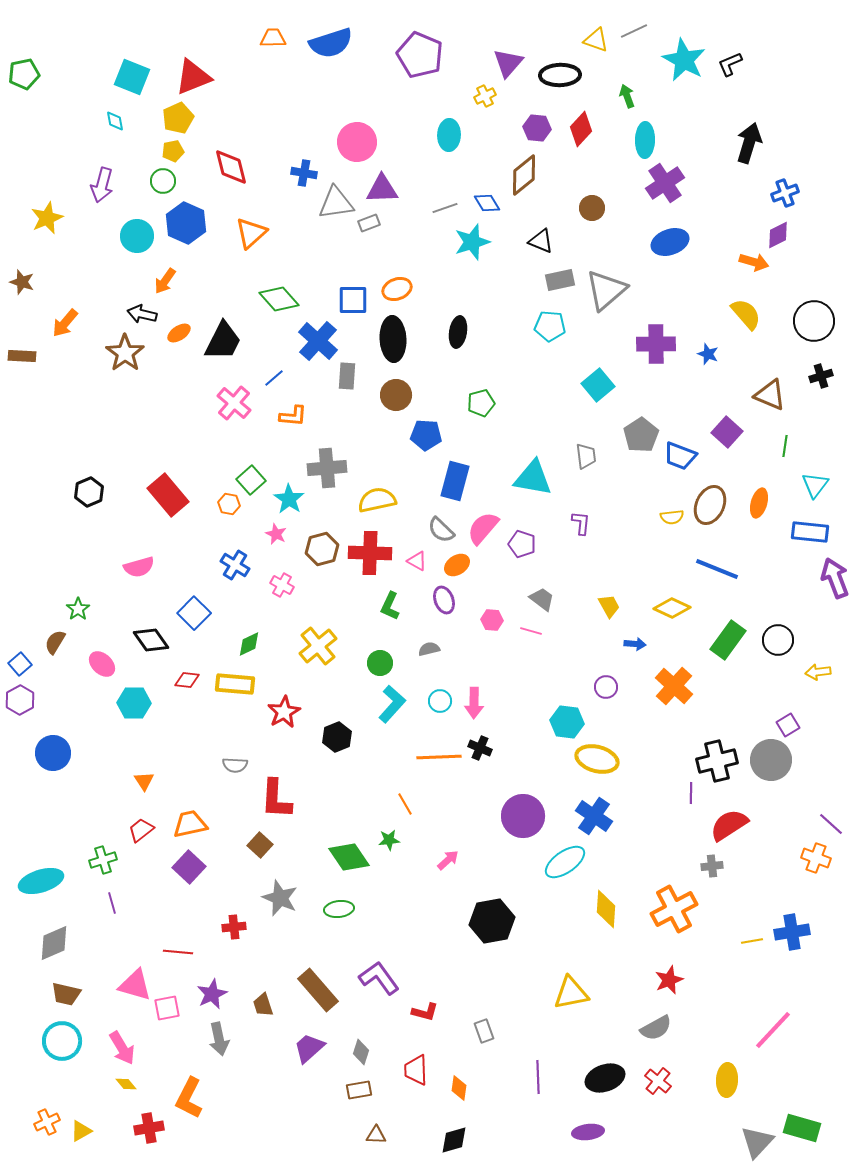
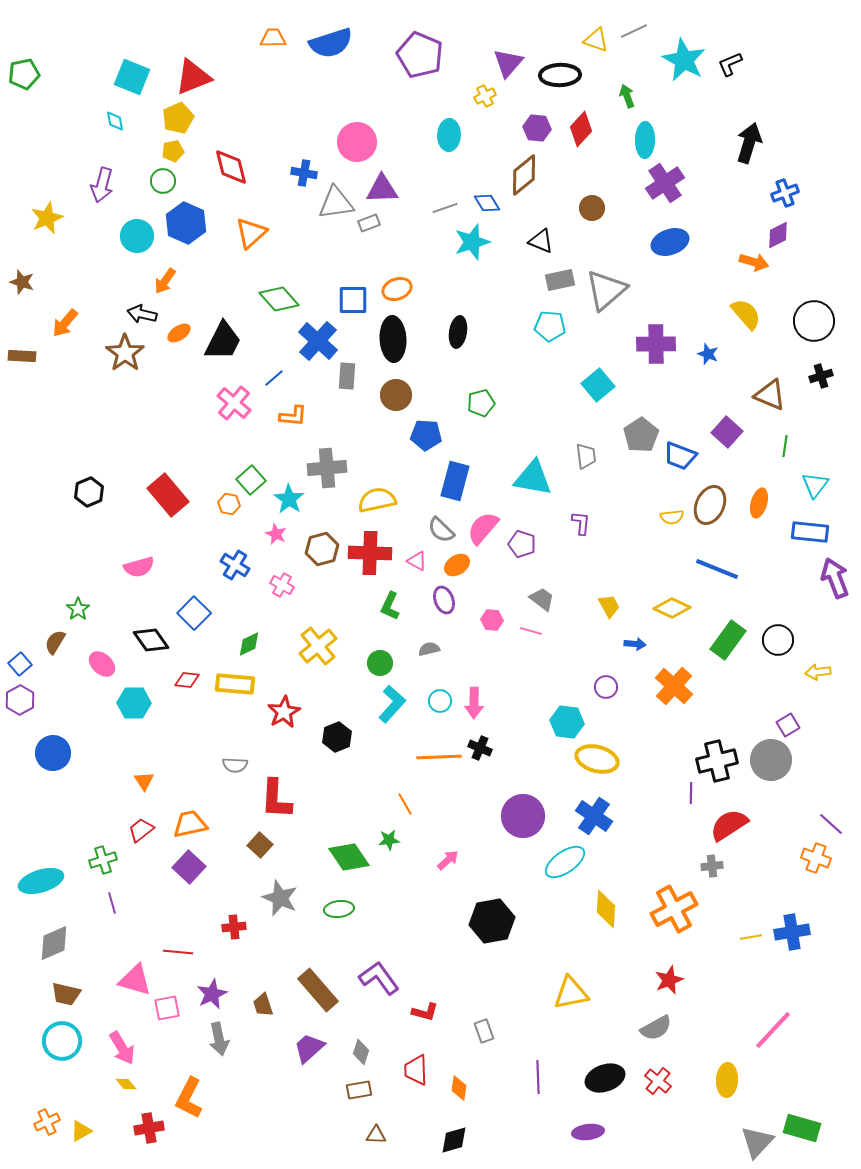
yellow line at (752, 941): moved 1 px left, 4 px up
pink triangle at (135, 985): moved 5 px up
